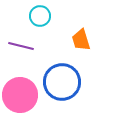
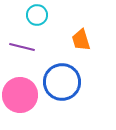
cyan circle: moved 3 px left, 1 px up
purple line: moved 1 px right, 1 px down
